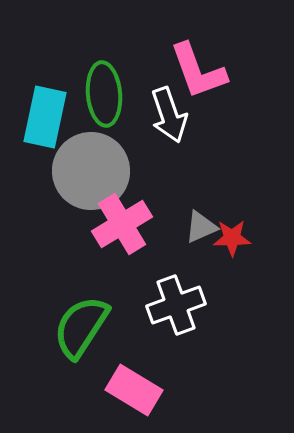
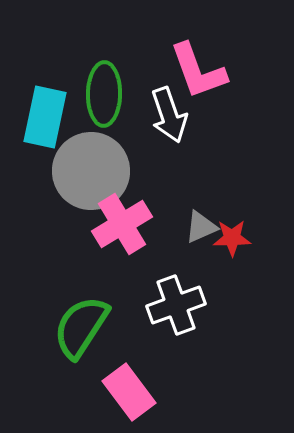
green ellipse: rotated 6 degrees clockwise
pink rectangle: moved 5 px left, 2 px down; rotated 22 degrees clockwise
